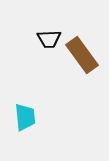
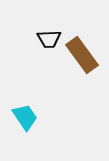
cyan trapezoid: rotated 28 degrees counterclockwise
